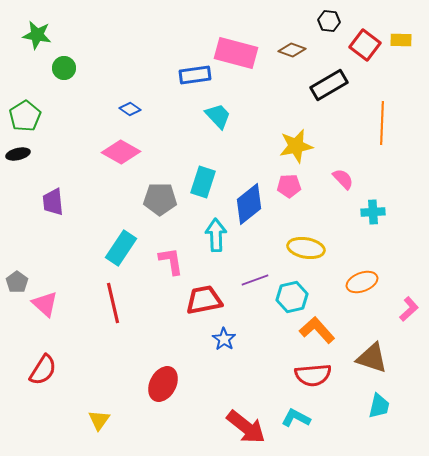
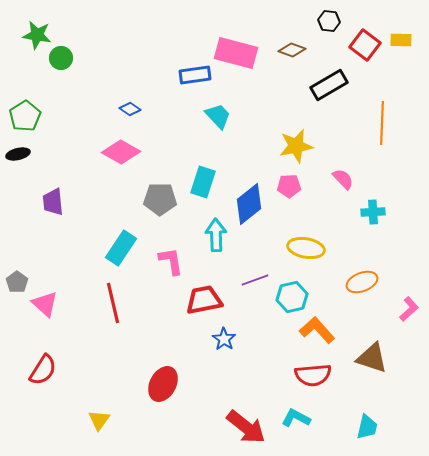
green circle at (64, 68): moved 3 px left, 10 px up
cyan trapezoid at (379, 406): moved 12 px left, 21 px down
